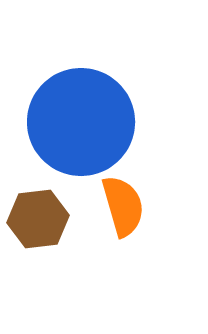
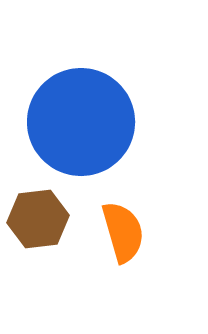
orange semicircle: moved 26 px down
